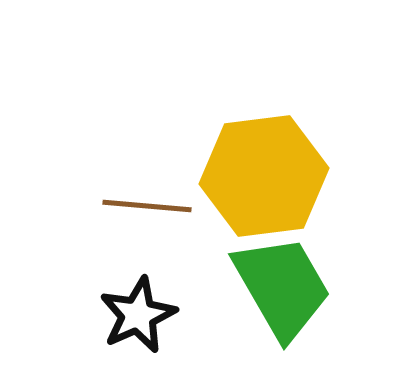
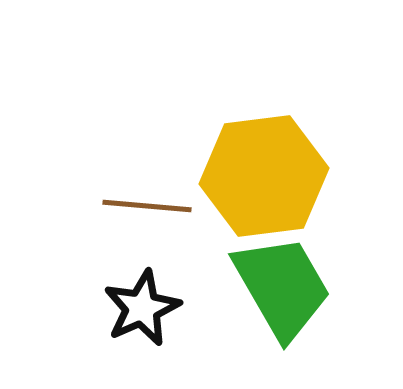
black star: moved 4 px right, 7 px up
